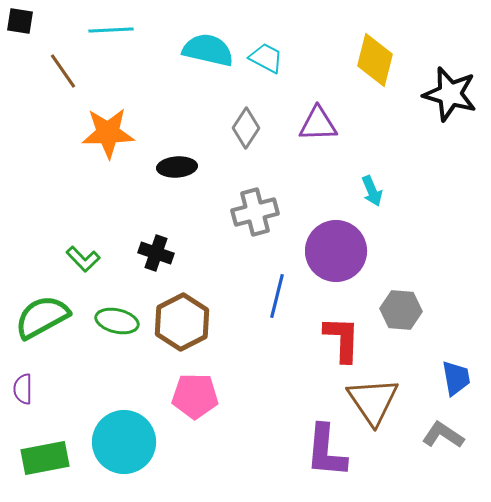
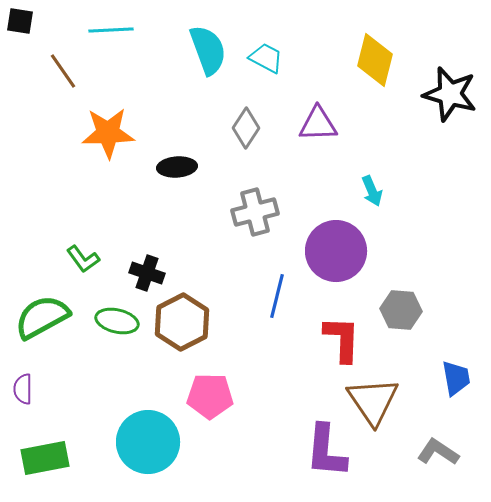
cyan semicircle: rotated 57 degrees clockwise
black cross: moved 9 px left, 20 px down
green L-shape: rotated 8 degrees clockwise
pink pentagon: moved 15 px right
gray L-shape: moved 5 px left, 17 px down
cyan circle: moved 24 px right
